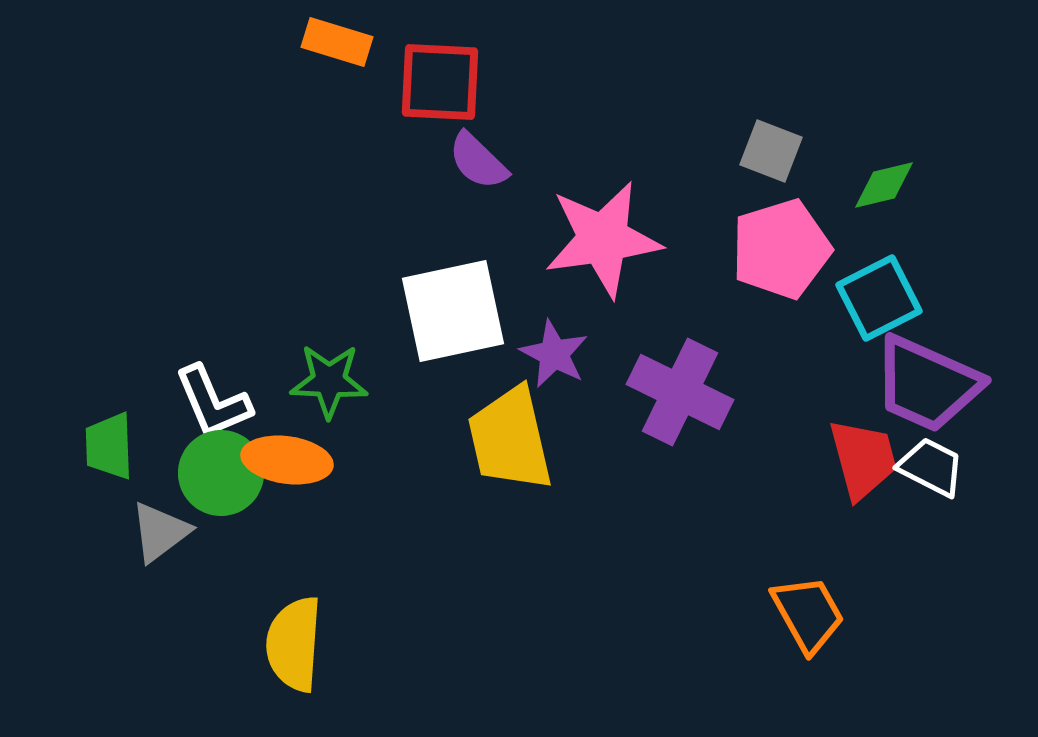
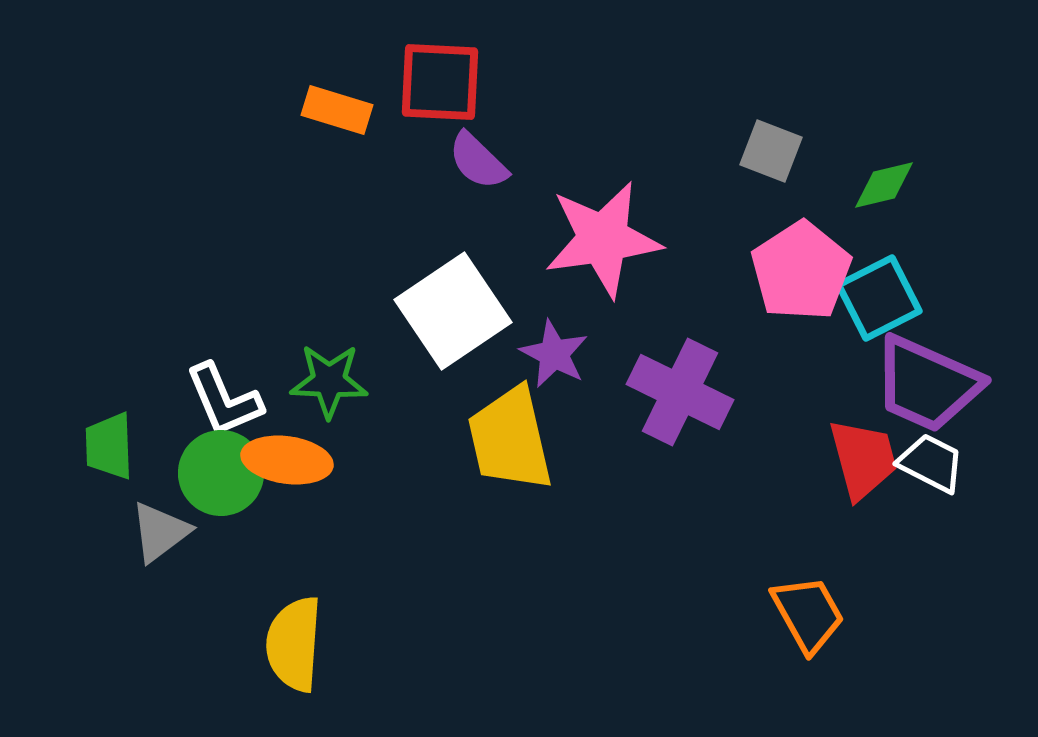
orange rectangle: moved 68 px down
pink pentagon: moved 20 px right, 22 px down; rotated 16 degrees counterclockwise
white square: rotated 22 degrees counterclockwise
white L-shape: moved 11 px right, 2 px up
white trapezoid: moved 4 px up
